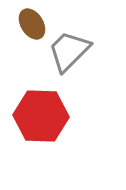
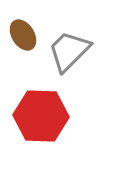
brown ellipse: moved 9 px left, 11 px down
